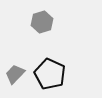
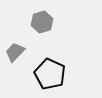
gray trapezoid: moved 22 px up
